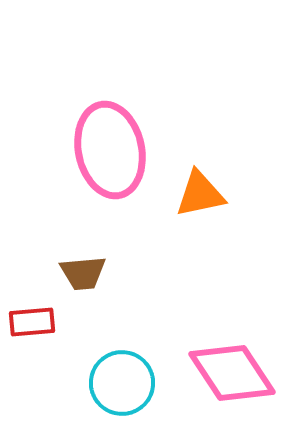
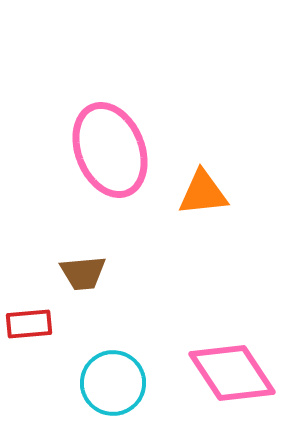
pink ellipse: rotated 10 degrees counterclockwise
orange triangle: moved 3 px right, 1 px up; rotated 6 degrees clockwise
red rectangle: moved 3 px left, 2 px down
cyan circle: moved 9 px left
